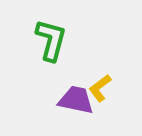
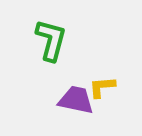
yellow L-shape: moved 2 px right, 1 px up; rotated 32 degrees clockwise
